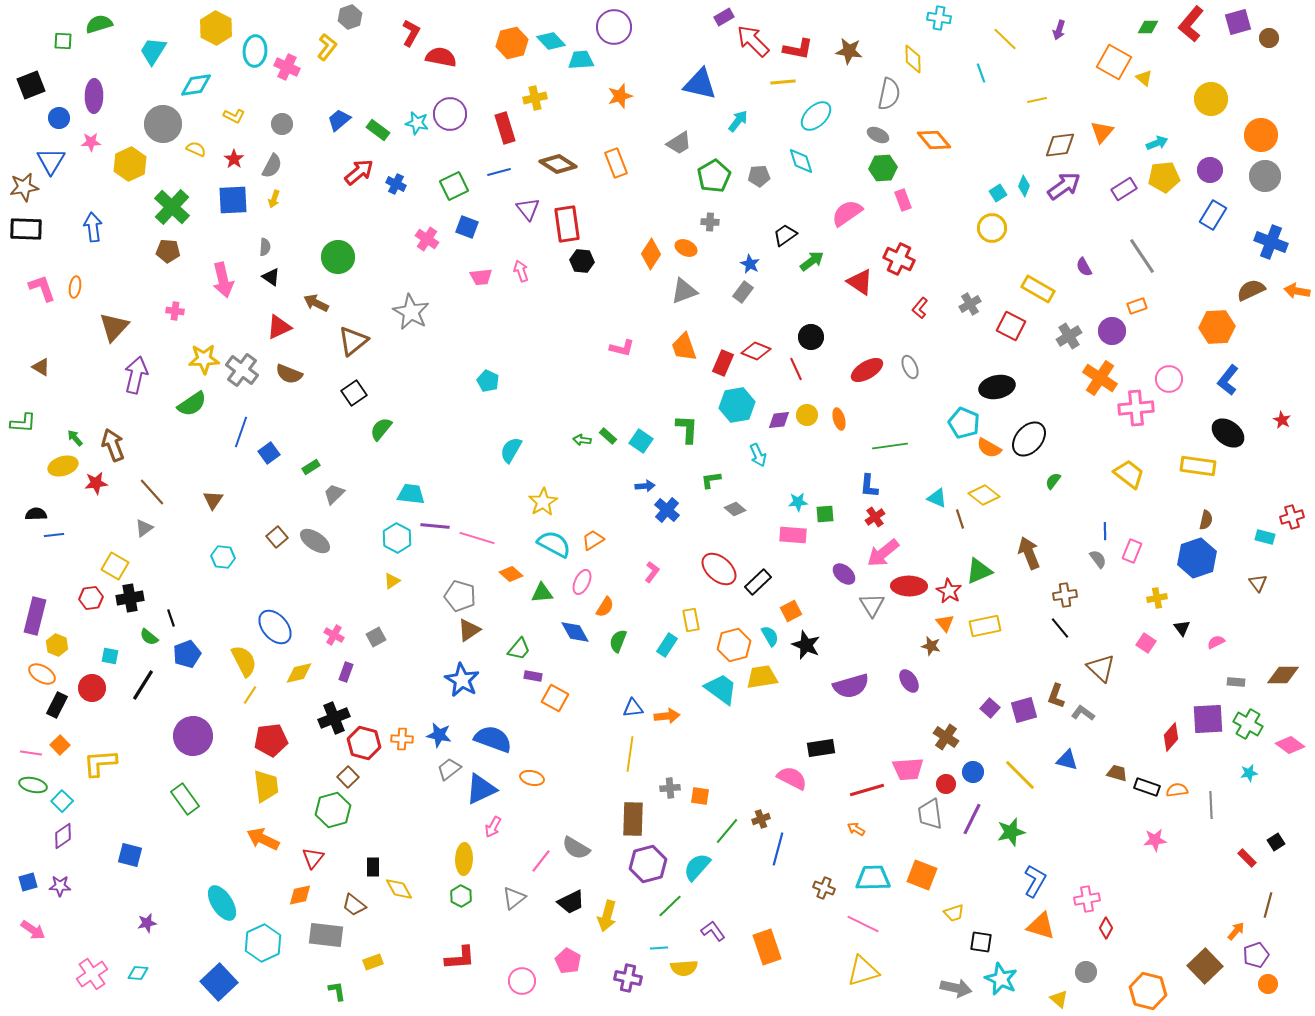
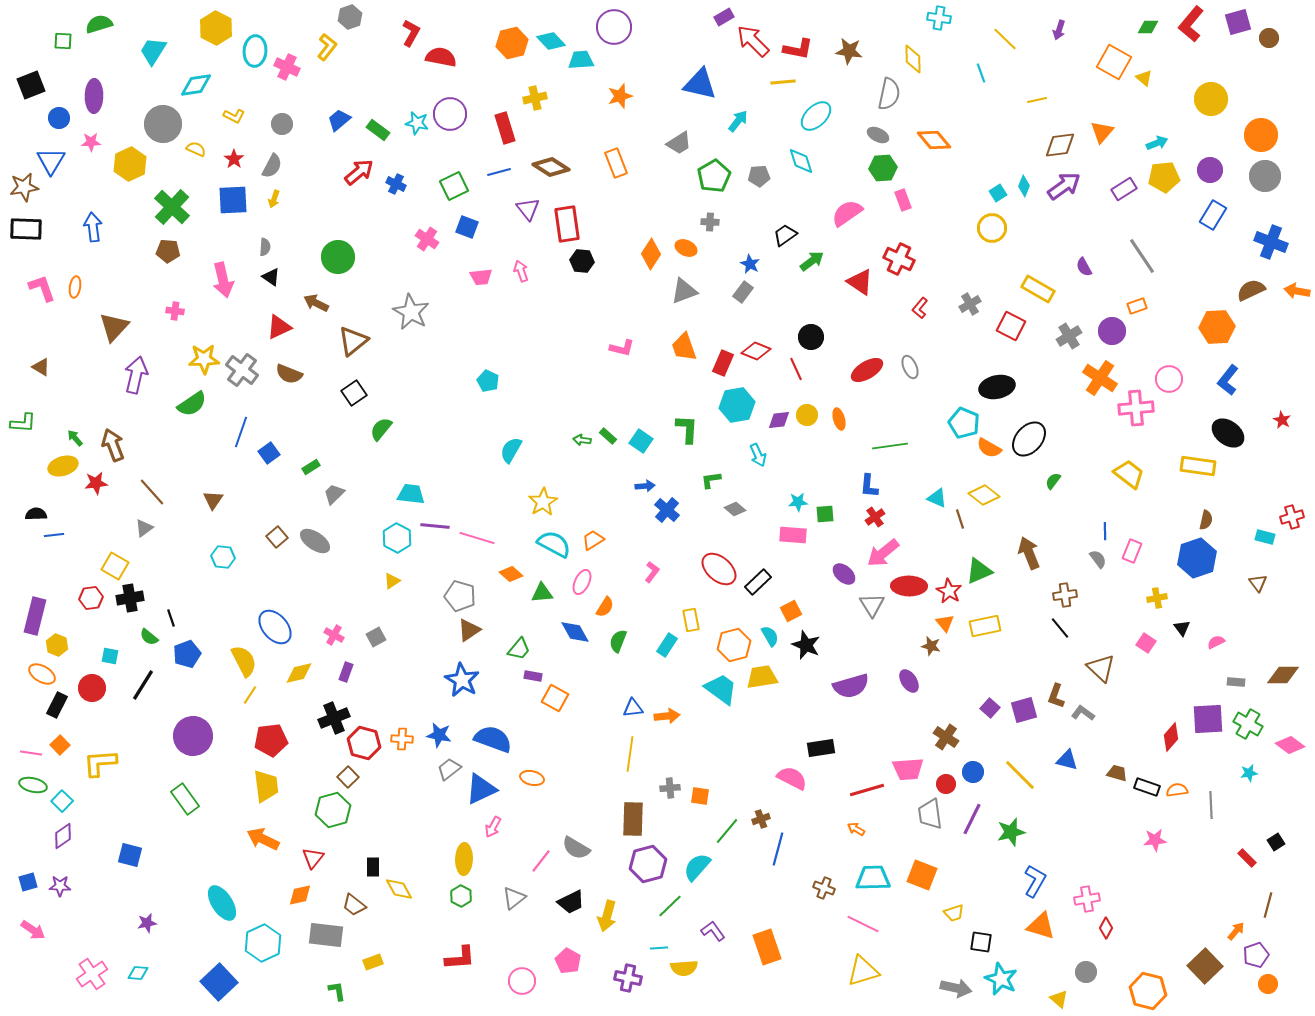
brown diamond at (558, 164): moved 7 px left, 3 px down
